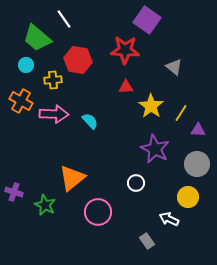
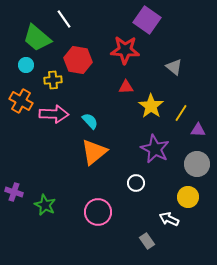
orange triangle: moved 22 px right, 26 px up
